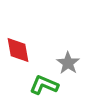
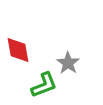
green L-shape: rotated 136 degrees clockwise
